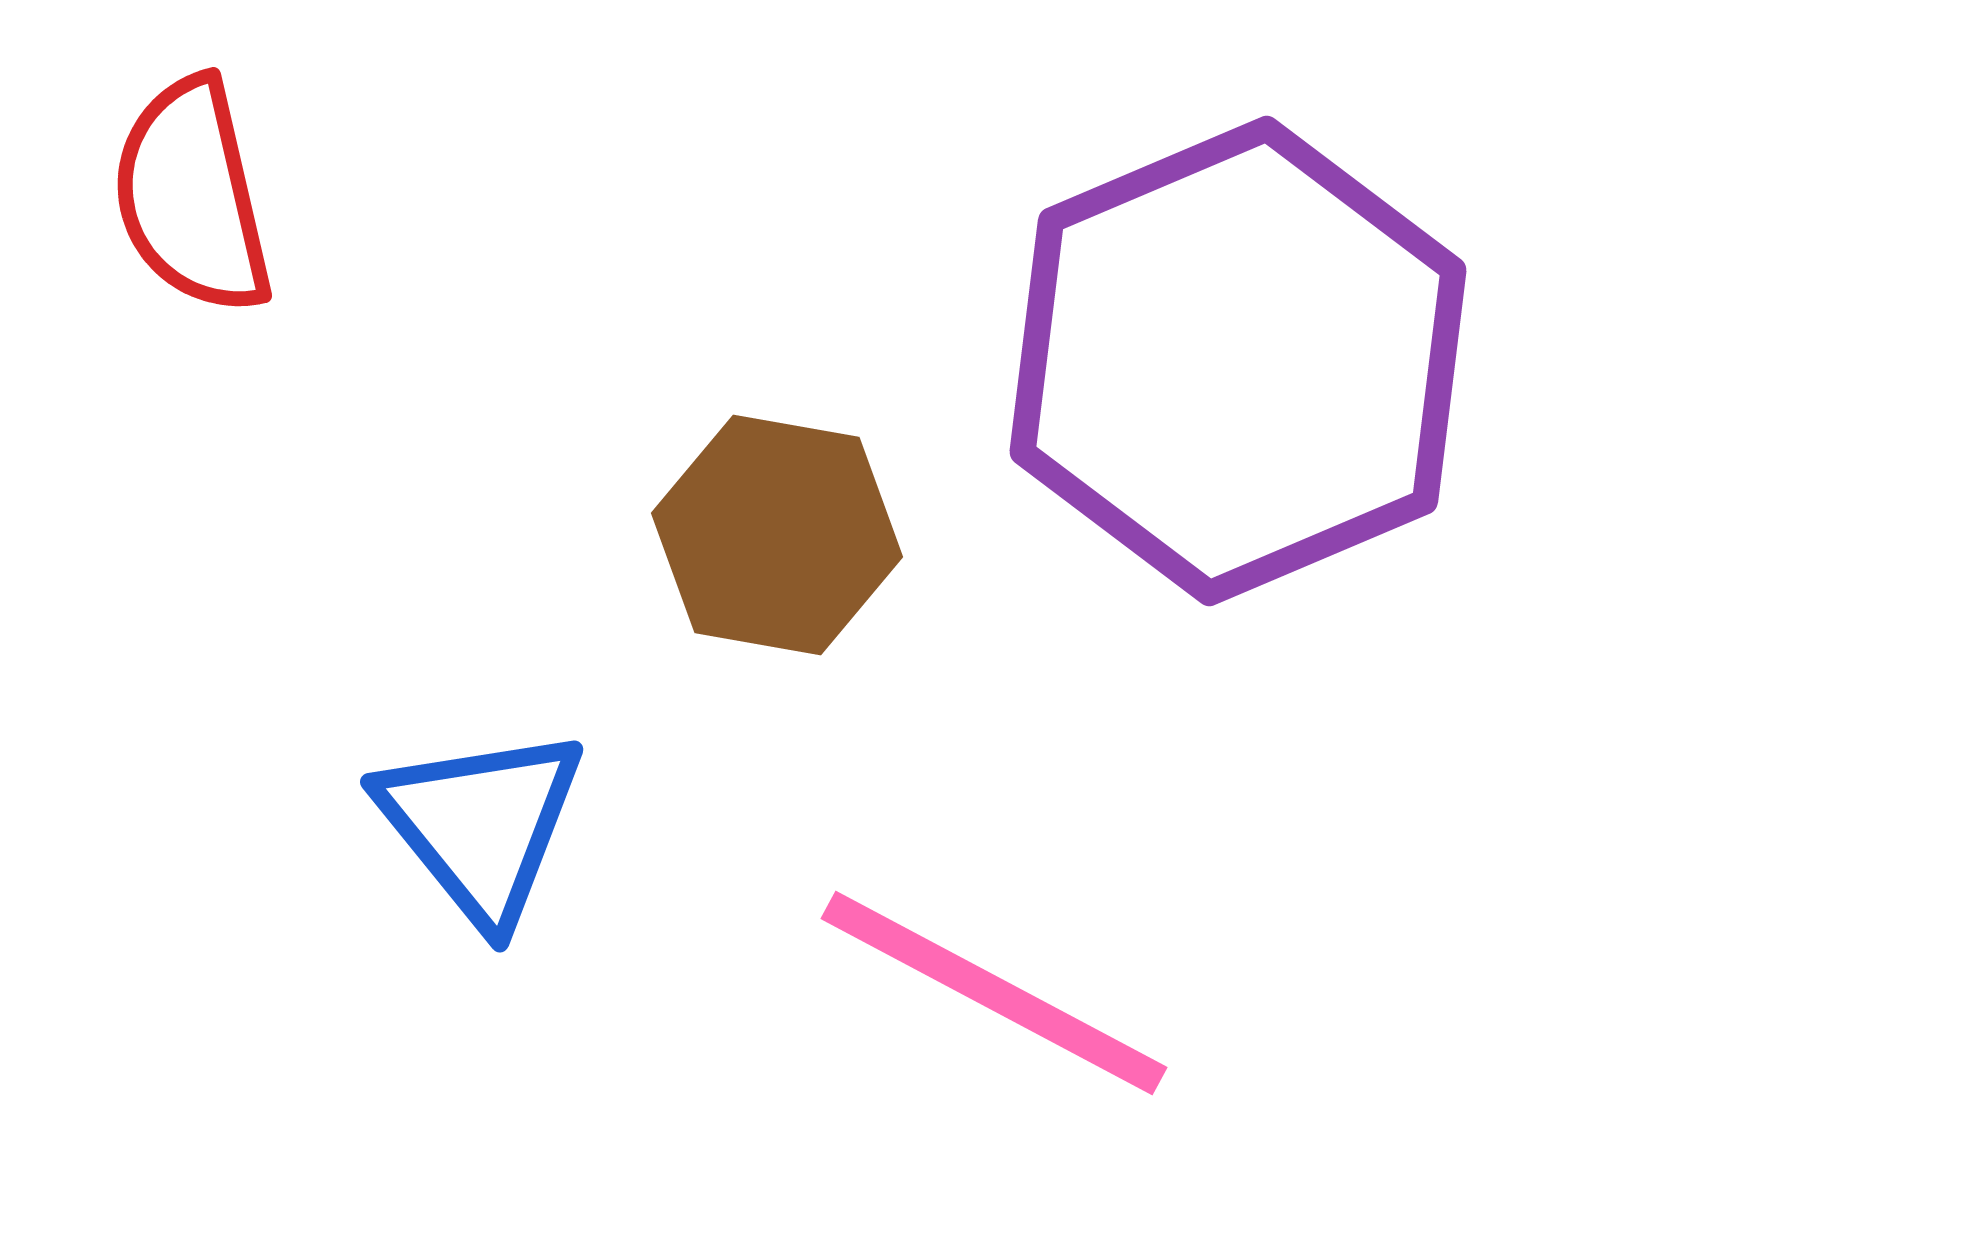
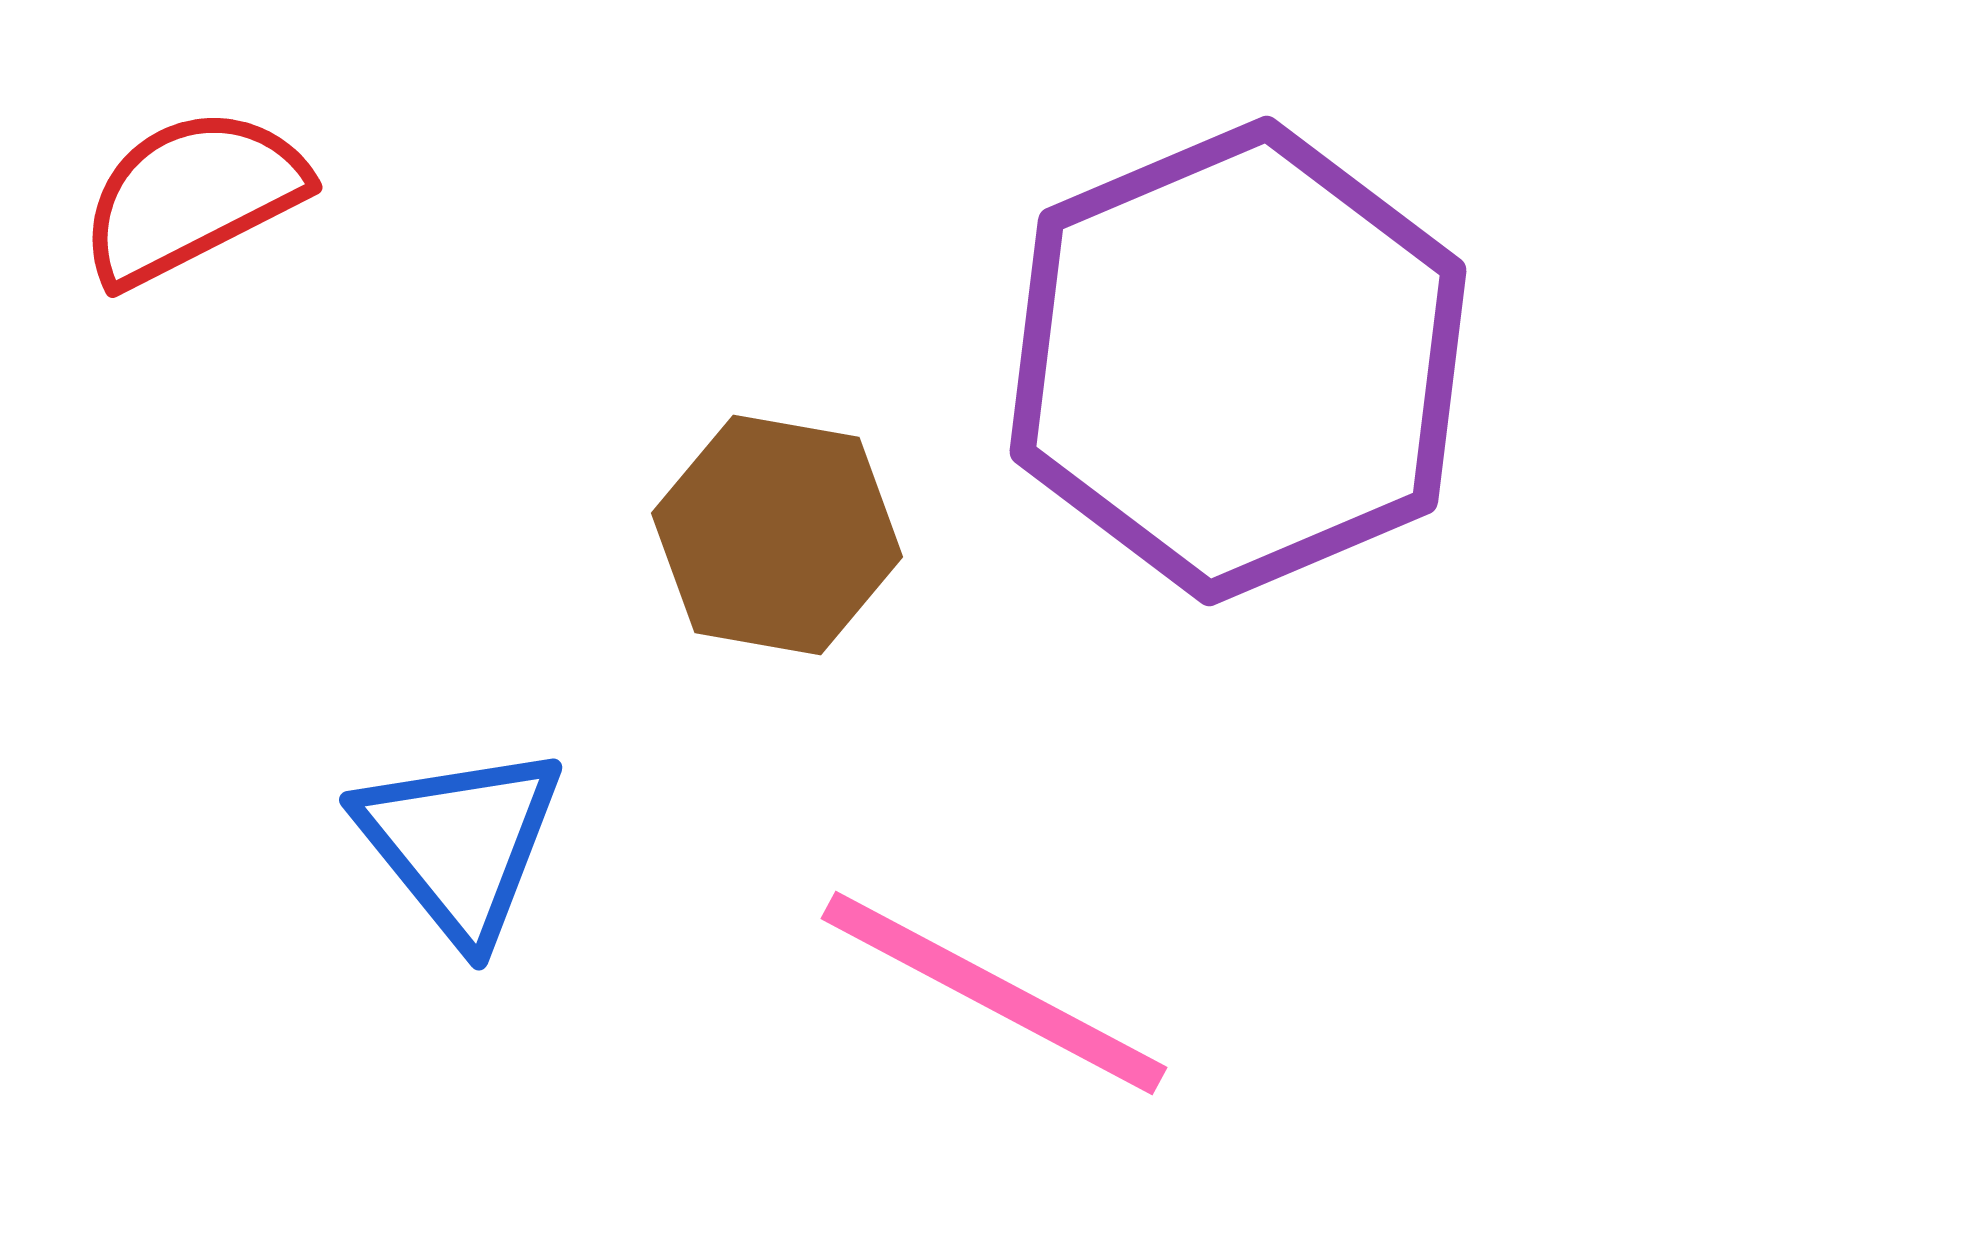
red semicircle: rotated 76 degrees clockwise
blue triangle: moved 21 px left, 18 px down
